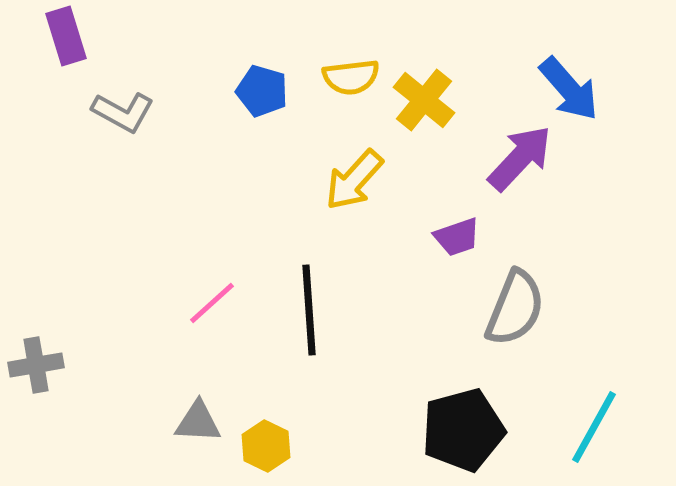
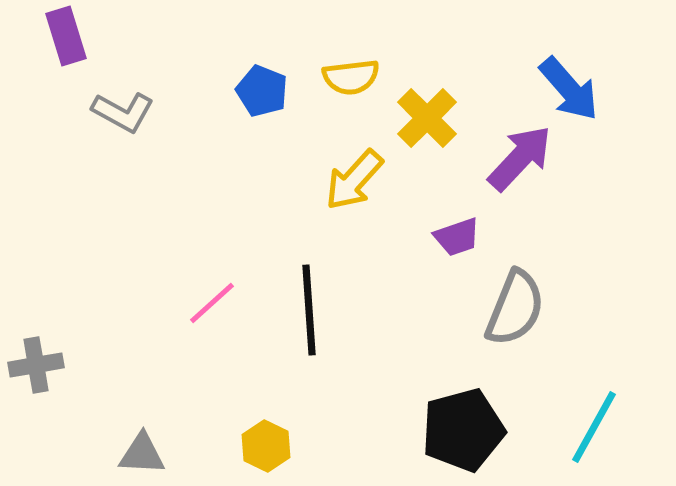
blue pentagon: rotated 6 degrees clockwise
yellow cross: moved 3 px right, 18 px down; rotated 6 degrees clockwise
gray triangle: moved 56 px left, 32 px down
